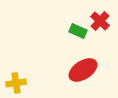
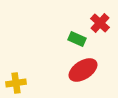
red cross: moved 2 px down
green rectangle: moved 1 px left, 8 px down
